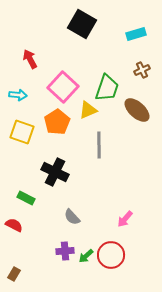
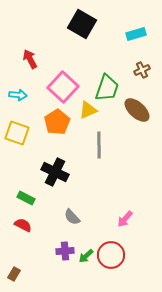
yellow square: moved 5 px left, 1 px down
red semicircle: moved 9 px right
